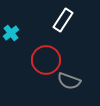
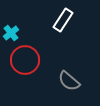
red circle: moved 21 px left
gray semicircle: rotated 20 degrees clockwise
